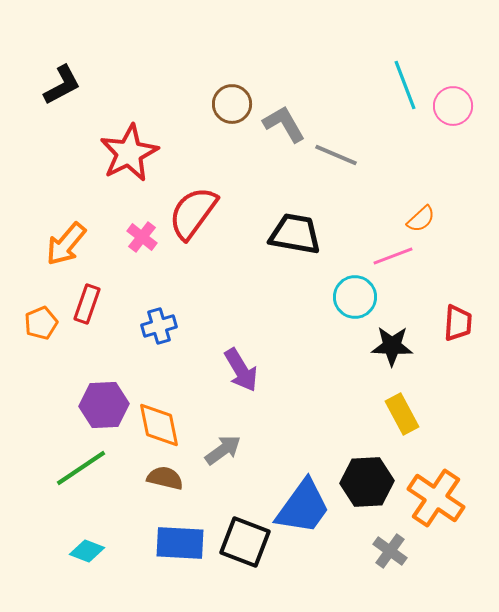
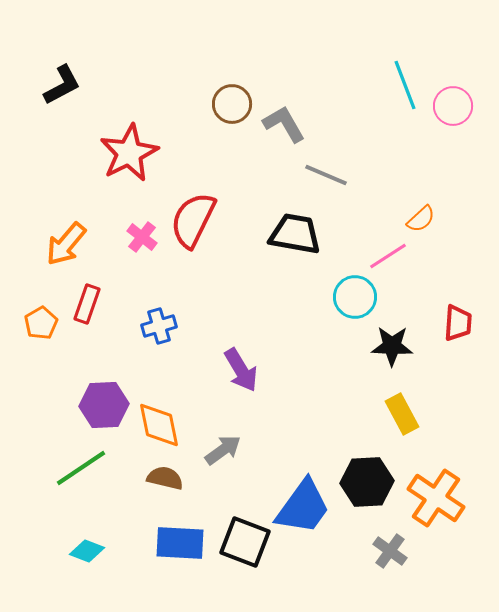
gray line: moved 10 px left, 20 px down
red semicircle: moved 7 px down; rotated 10 degrees counterclockwise
pink line: moved 5 px left; rotated 12 degrees counterclockwise
orange pentagon: rotated 8 degrees counterclockwise
